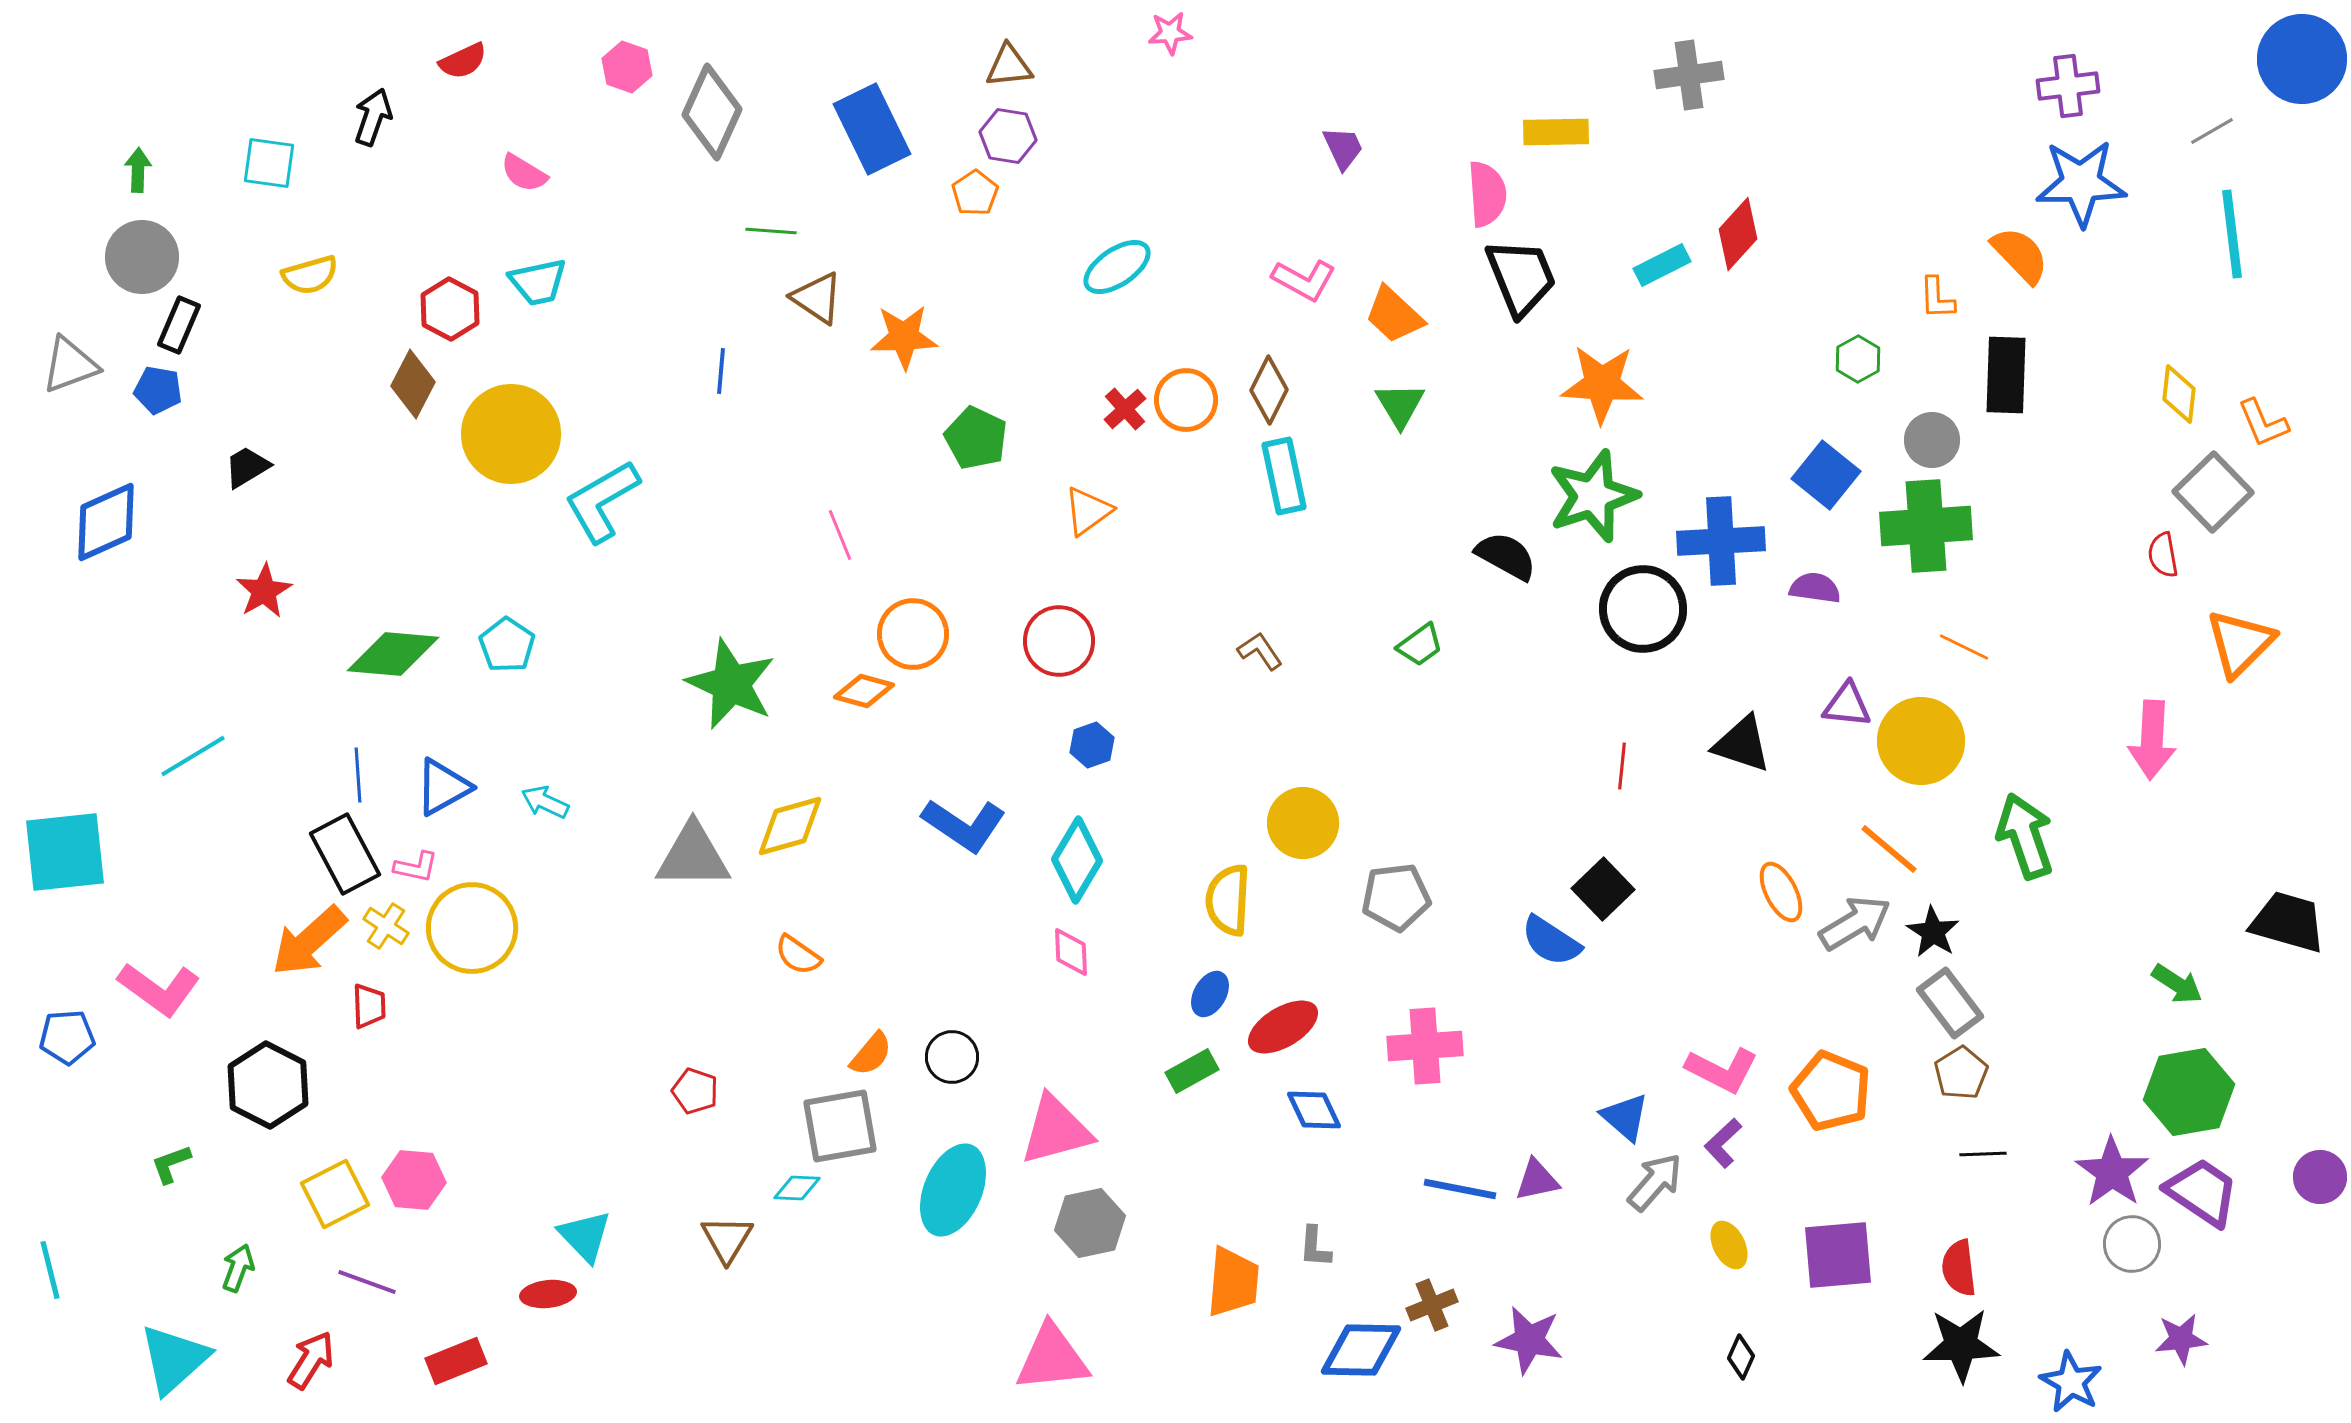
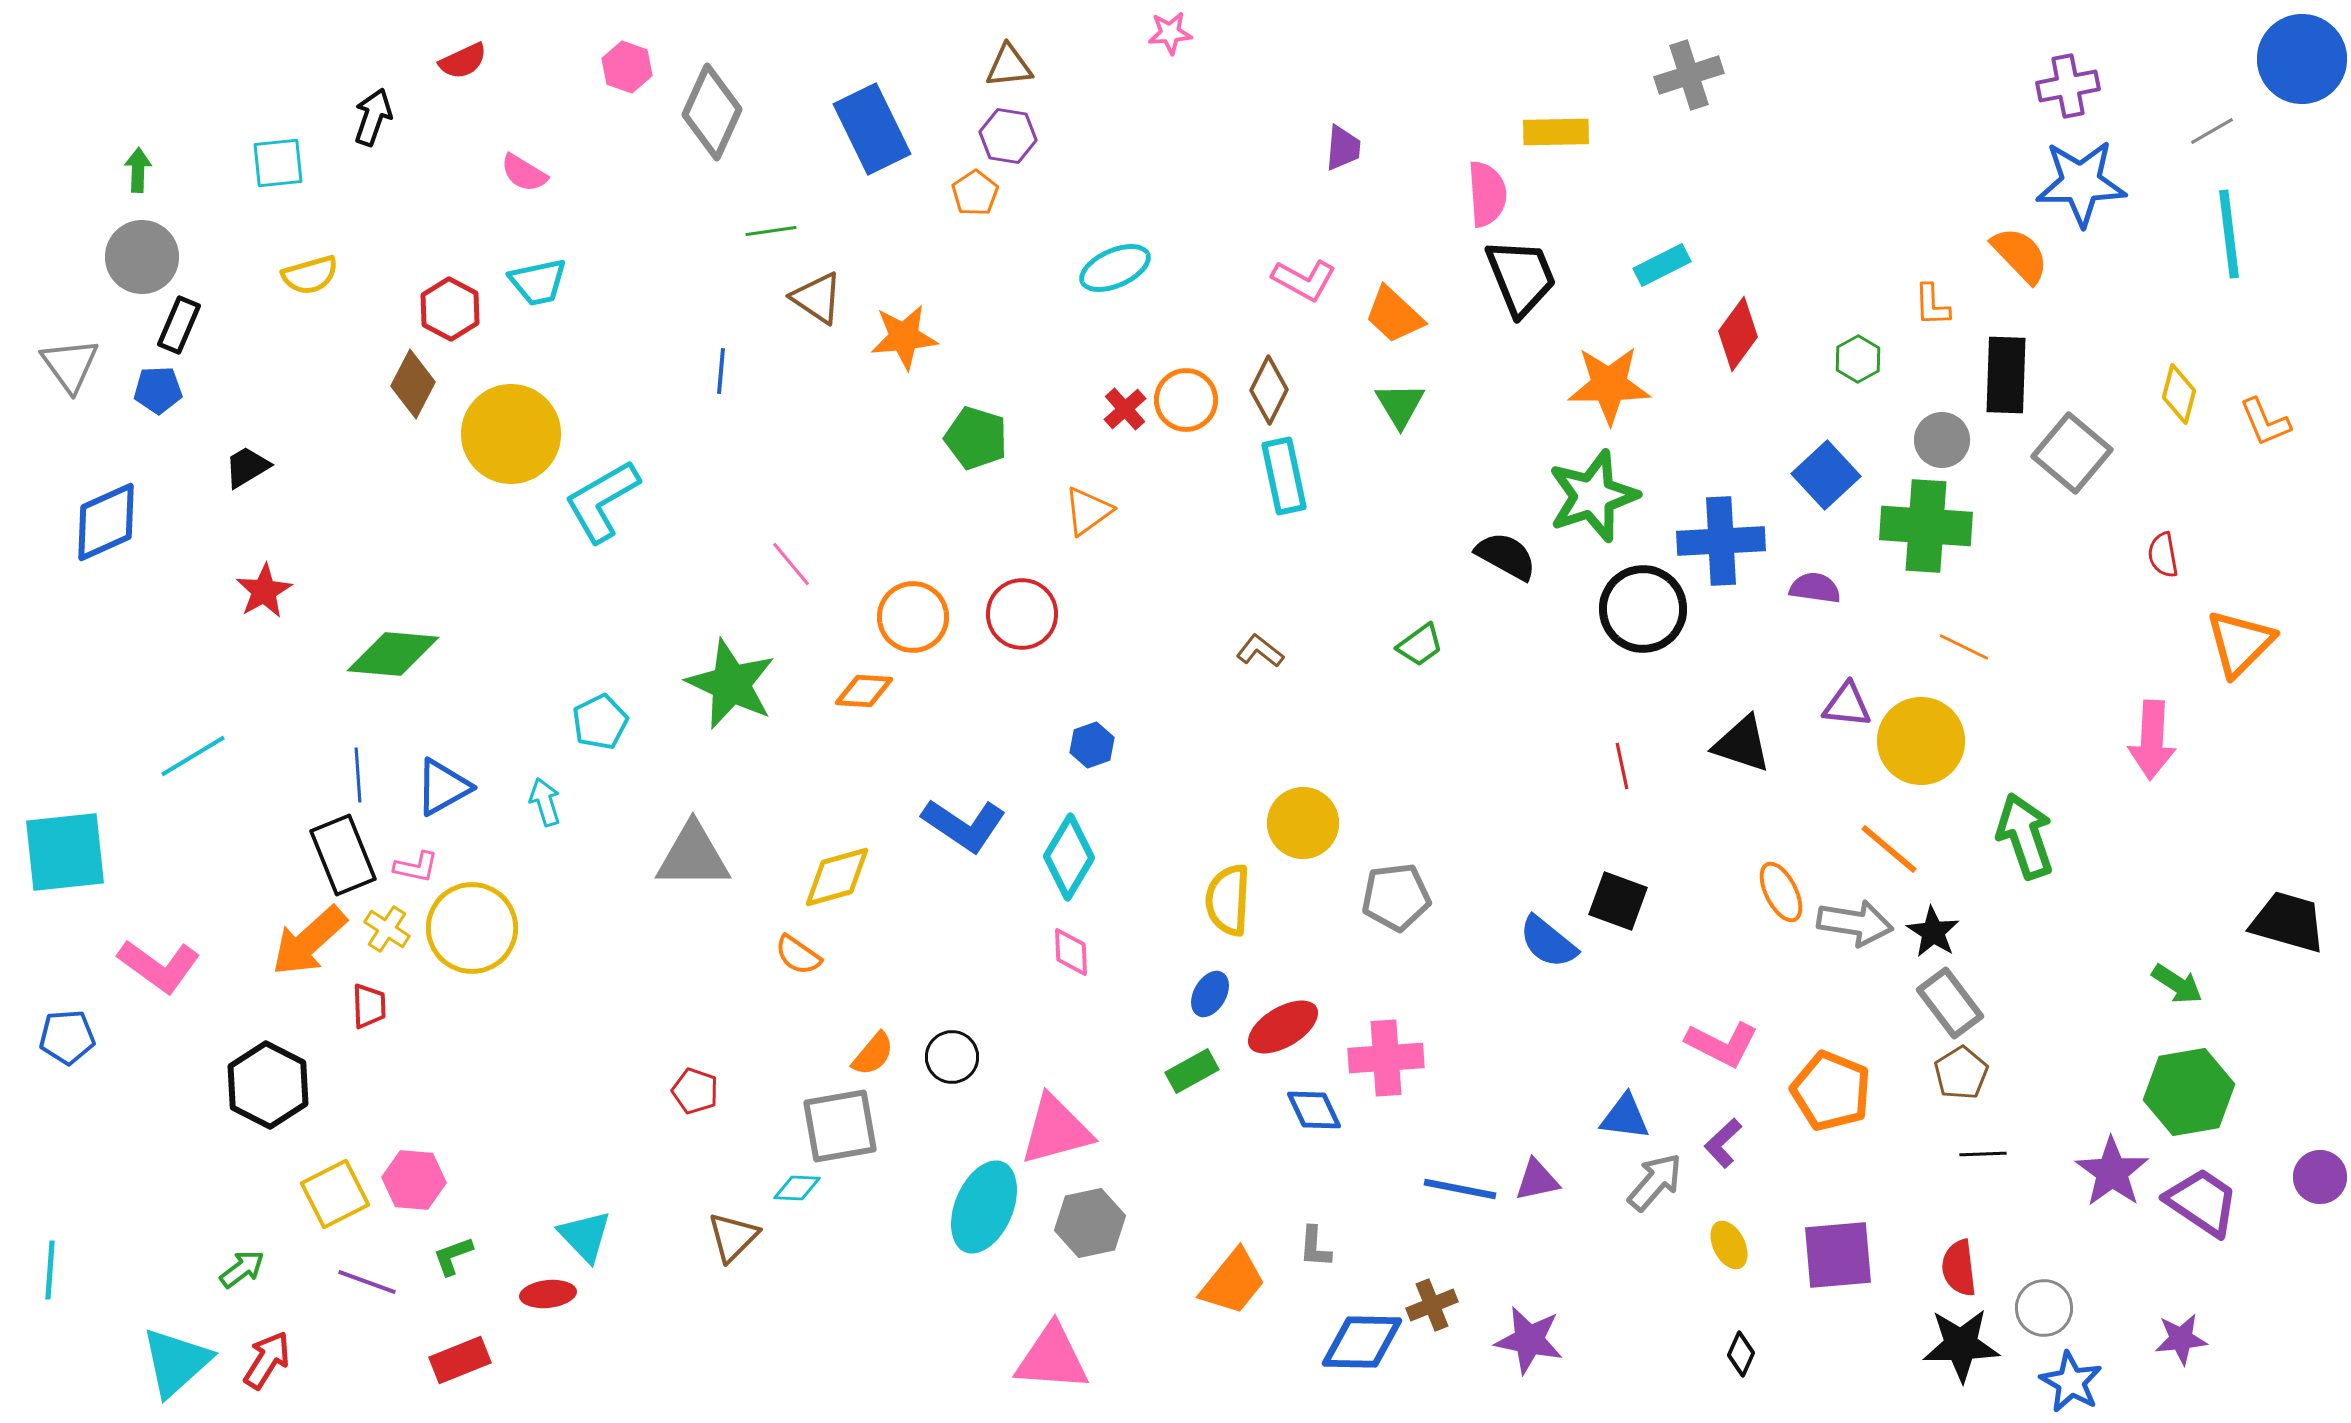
gray cross at (1689, 75): rotated 10 degrees counterclockwise
purple cross at (2068, 86): rotated 4 degrees counterclockwise
purple trapezoid at (1343, 148): rotated 30 degrees clockwise
cyan square at (269, 163): moved 9 px right; rotated 14 degrees counterclockwise
green line at (771, 231): rotated 12 degrees counterclockwise
red diamond at (1738, 234): moved 100 px down; rotated 6 degrees counterclockwise
cyan line at (2232, 234): moved 3 px left
cyan ellipse at (1117, 267): moved 2 px left, 1 px down; rotated 10 degrees clockwise
orange L-shape at (1937, 298): moved 5 px left, 7 px down
orange star at (904, 337): rotated 4 degrees counterclockwise
gray triangle at (70, 365): rotated 46 degrees counterclockwise
orange star at (1602, 384): moved 7 px right, 1 px down; rotated 4 degrees counterclockwise
blue pentagon at (158, 390): rotated 12 degrees counterclockwise
yellow diamond at (2179, 394): rotated 8 degrees clockwise
orange L-shape at (2263, 423): moved 2 px right, 1 px up
green pentagon at (976, 438): rotated 8 degrees counterclockwise
gray circle at (1932, 440): moved 10 px right
blue square at (1826, 475): rotated 8 degrees clockwise
gray square at (2213, 492): moved 141 px left, 39 px up; rotated 6 degrees counterclockwise
green cross at (1926, 526): rotated 8 degrees clockwise
pink line at (840, 535): moved 49 px left, 29 px down; rotated 18 degrees counterclockwise
orange circle at (913, 634): moved 17 px up
red circle at (1059, 641): moved 37 px left, 27 px up
cyan pentagon at (507, 645): moved 93 px right, 77 px down; rotated 12 degrees clockwise
brown L-shape at (1260, 651): rotated 18 degrees counterclockwise
orange diamond at (864, 691): rotated 12 degrees counterclockwise
red line at (1622, 766): rotated 18 degrees counterclockwise
cyan arrow at (545, 802): rotated 48 degrees clockwise
yellow diamond at (790, 826): moved 47 px right, 51 px down
black rectangle at (345, 854): moved 2 px left, 1 px down; rotated 6 degrees clockwise
cyan diamond at (1077, 860): moved 8 px left, 3 px up
black square at (1603, 889): moved 15 px right, 12 px down; rotated 26 degrees counterclockwise
gray arrow at (1855, 923): rotated 40 degrees clockwise
yellow cross at (386, 926): moved 1 px right, 3 px down
blue semicircle at (1551, 941): moved 3 px left, 1 px down; rotated 6 degrees clockwise
pink L-shape at (159, 989): moved 23 px up
pink cross at (1425, 1046): moved 39 px left, 12 px down
orange semicircle at (871, 1054): moved 2 px right
pink L-shape at (1722, 1070): moved 26 px up
blue triangle at (1625, 1117): rotated 34 degrees counterclockwise
green L-shape at (171, 1164): moved 282 px right, 92 px down
cyan ellipse at (953, 1190): moved 31 px right, 17 px down
purple trapezoid at (2202, 1192): moved 10 px down
brown triangle at (727, 1239): moved 6 px right, 2 px up; rotated 14 degrees clockwise
gray circle at (2132, 1244): moved 88 px left, 64 px down
green arrow at (238, 1268): moved 4 px right, 1 px down; rotated 33 degrees clockwise
cyan line at (50, 1270): rotated 18 degrees clockwise
orange trapezoid at (1233, 1282): rotated 34 degrees clockwise
blue diamond at (1361, 1350): moved 1 px right, 8 px up
black diamond at (1741, 1357): moved 3 px up
pink triangle at (1052, 1358): rotated 10 degrees clockwise
cyan triangle at (174, 1359): moved 2 px right, 3 px down
red arrow at (311, 1360): moved 44 px left
red rectangle at (456, 1361): moved 4 px right, 1 px up
